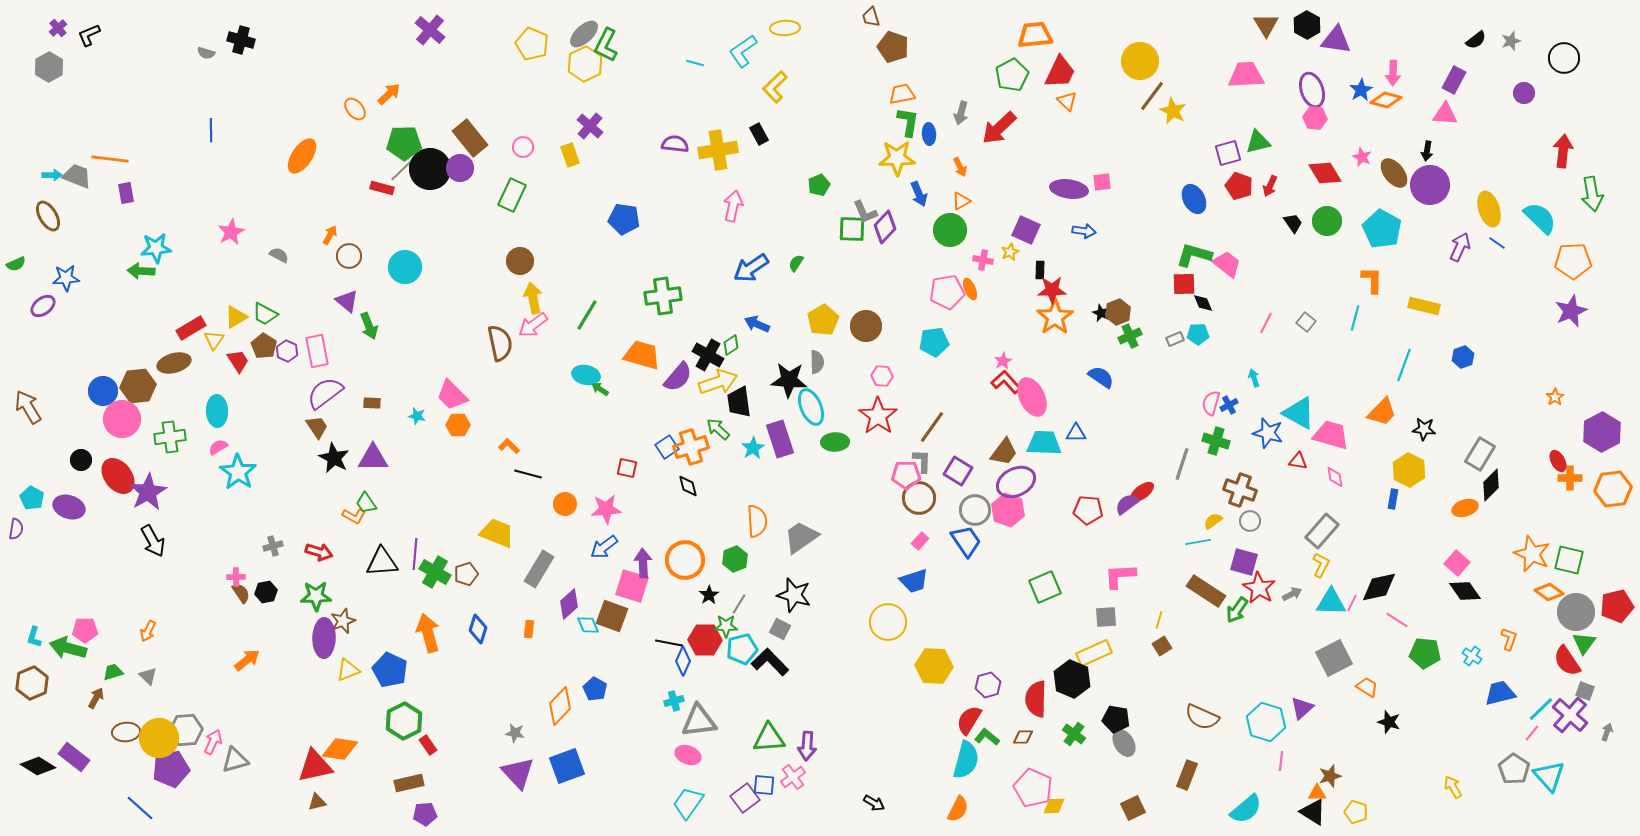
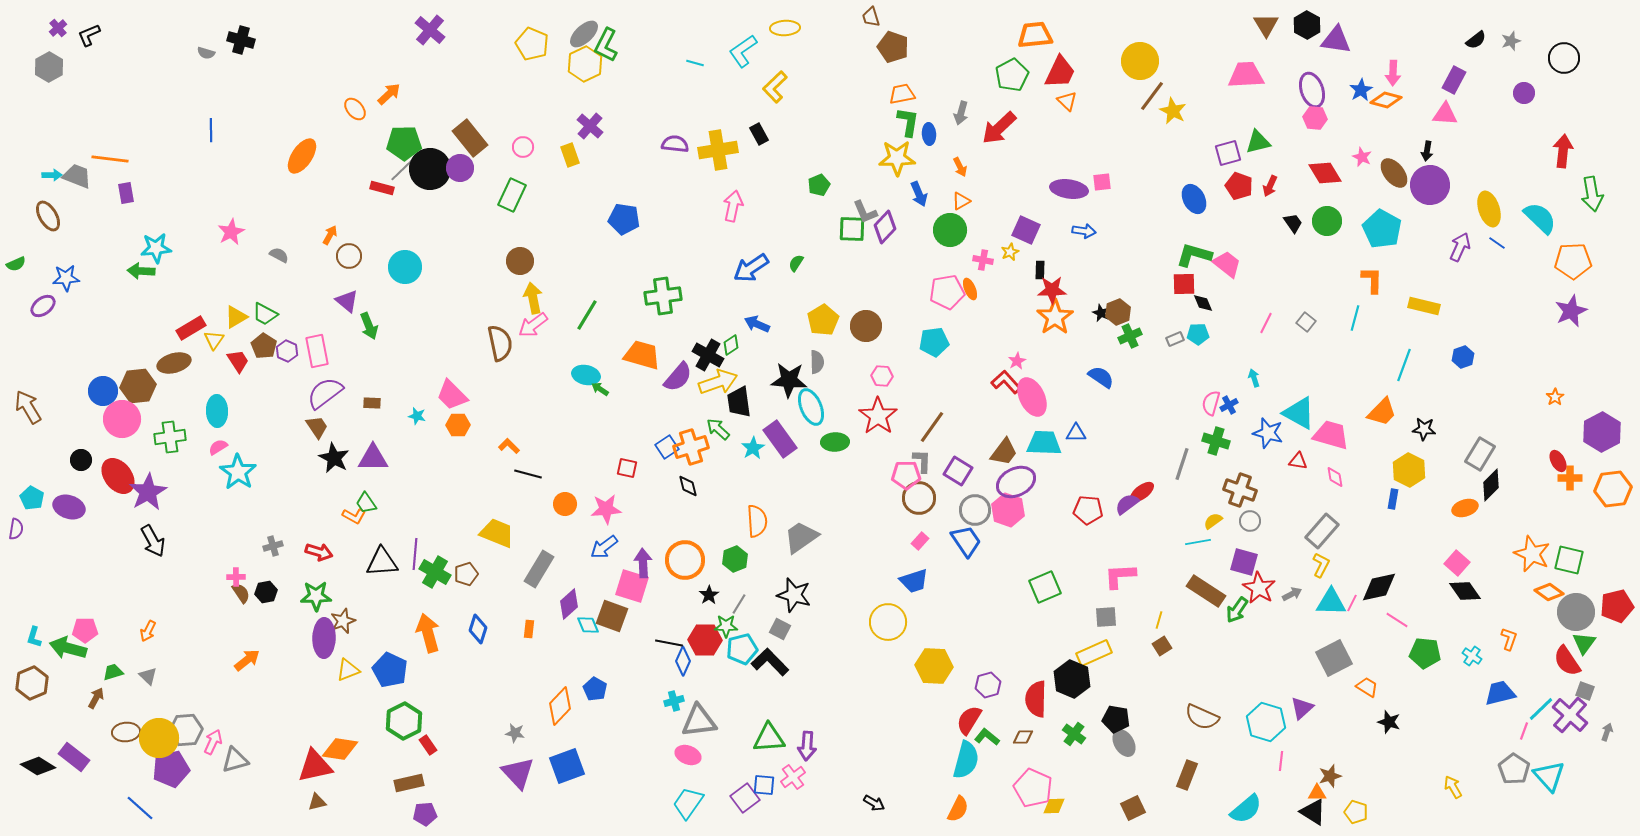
pink star at (1003, 361): moved 14 px right
purple rectangle at (780, 439): rotated 18 degrees counterclockwise
pink line at (1532, 733): moved 8 px left, 2 px up; rotated 18 degrees counterclockwise
